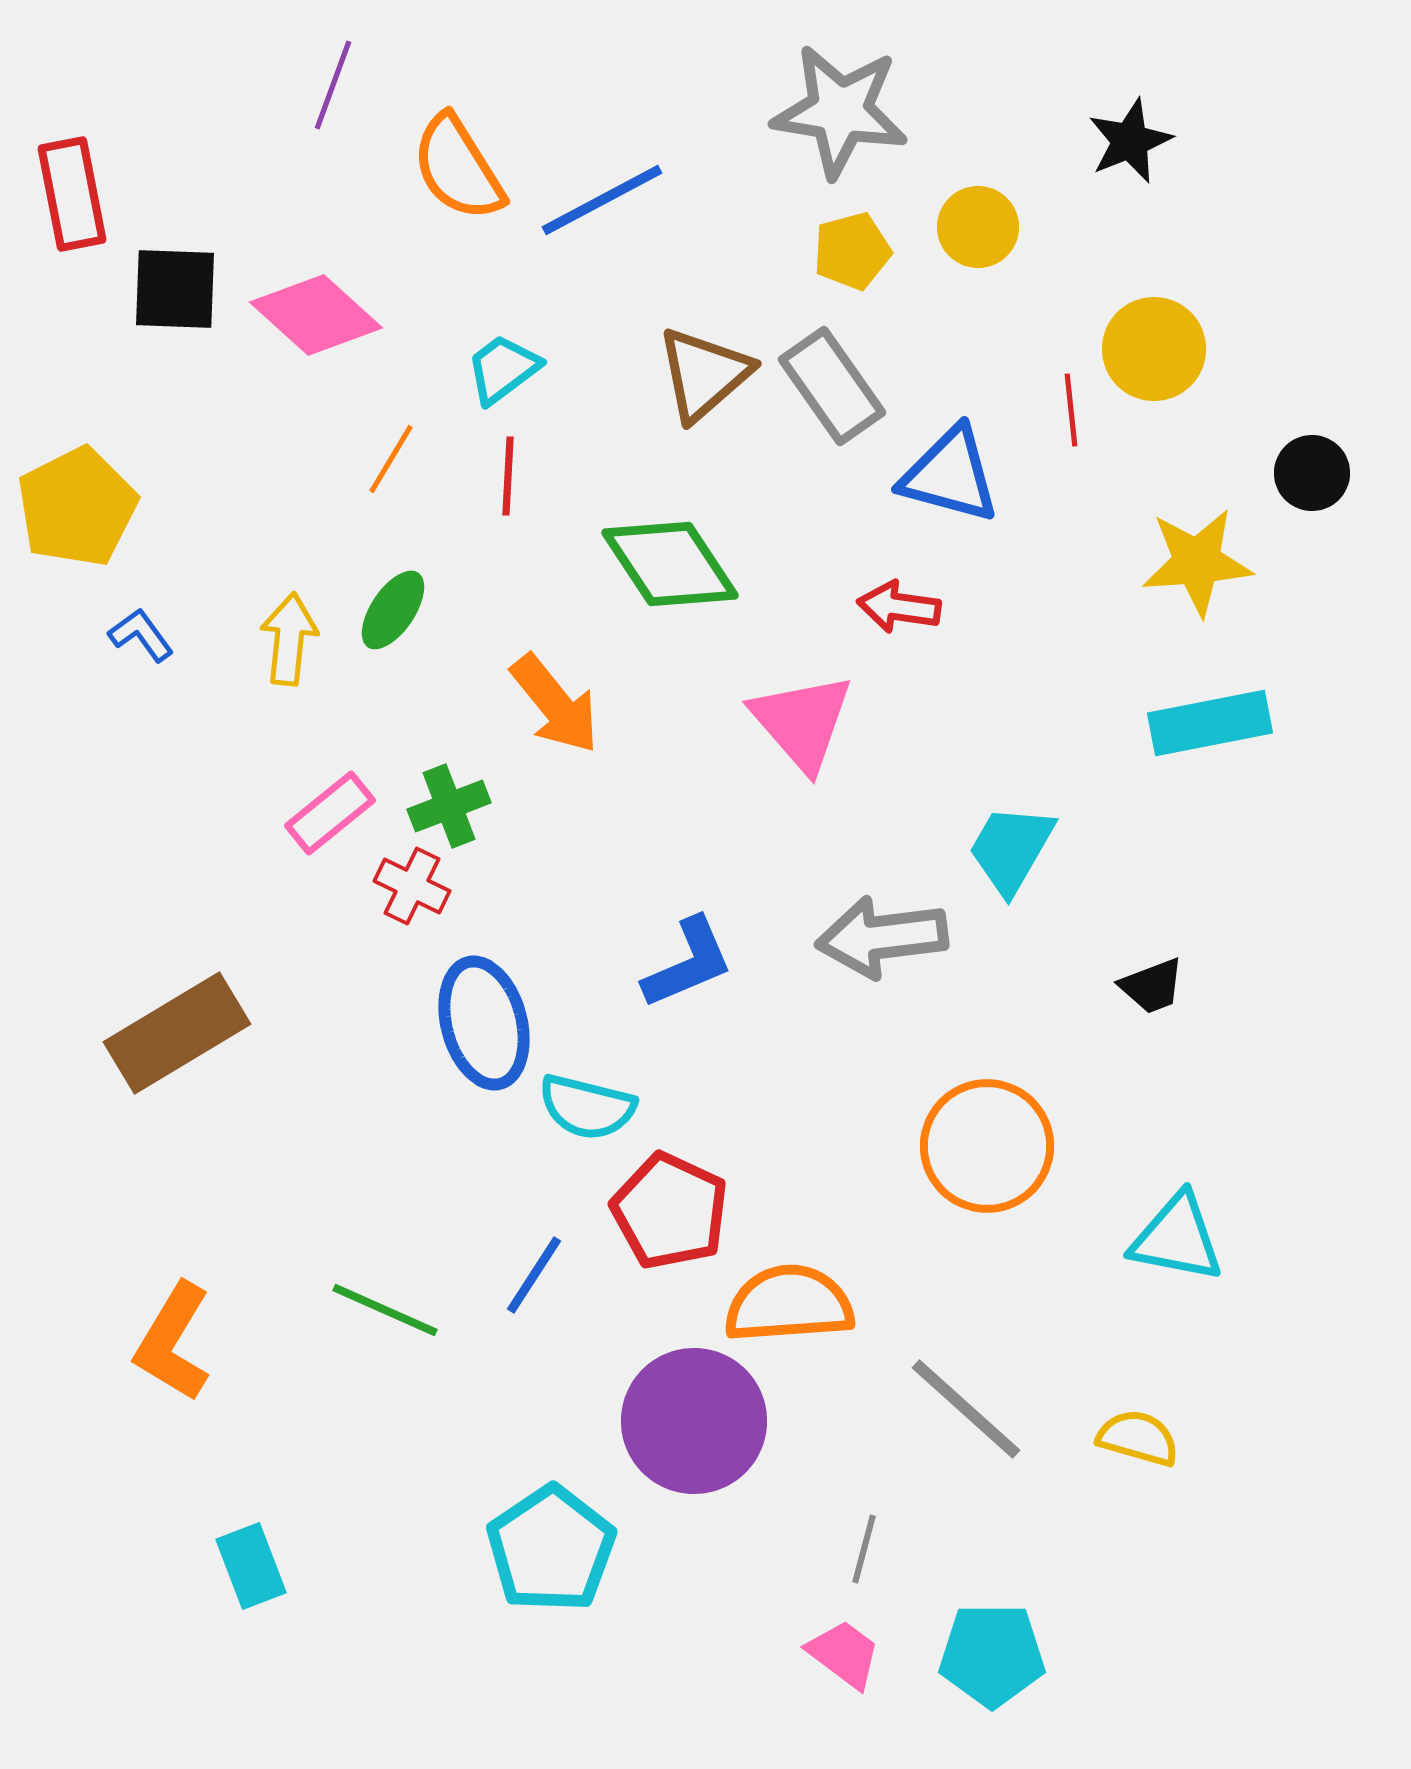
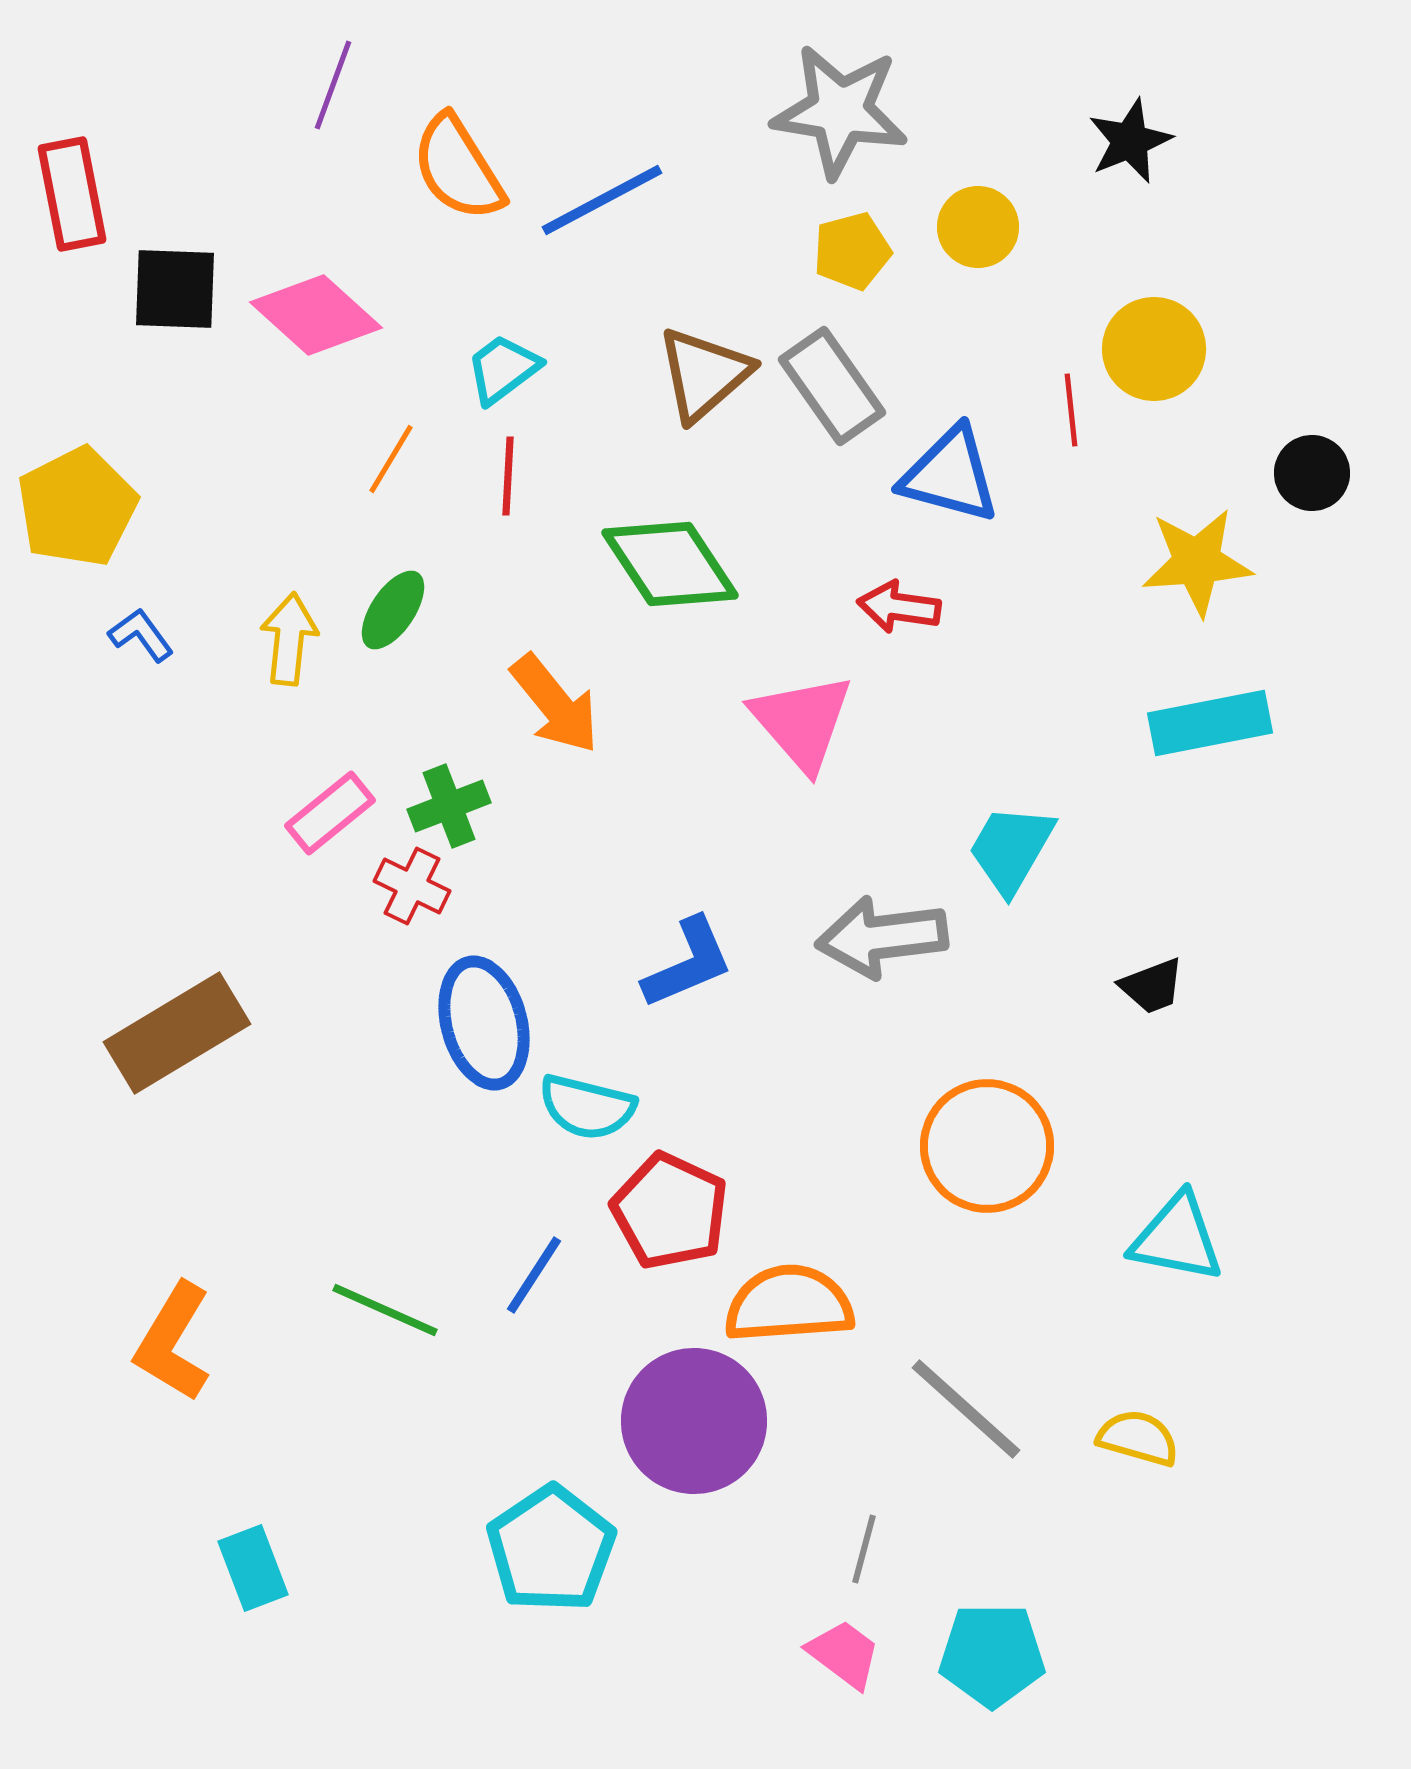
cyan rectangle at (251, 1566): moved 2 px right, 2 px down
